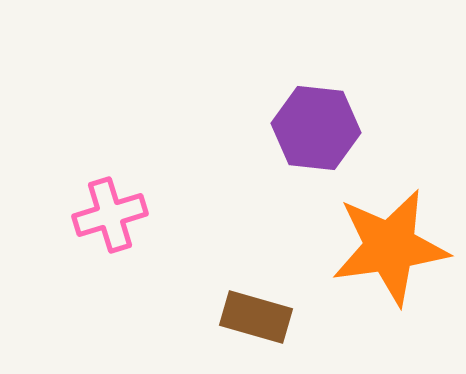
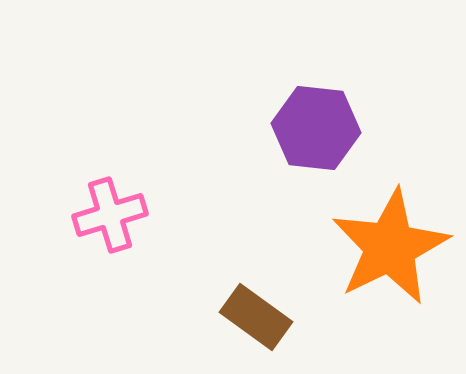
orange star: rotated 18 degrees counterclockwise
brown rectangle: rotated 20 degrees clockwise
